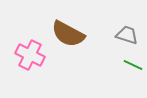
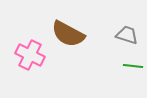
green line: moved 1 px down; rotated 18 degrees counterclockwise
